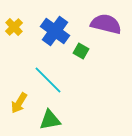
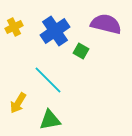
yellow cross: rotated 18 degrees clockwise
blue cross: rotated 20 degrees clockwise
yellow arrow: moved 1 px left
